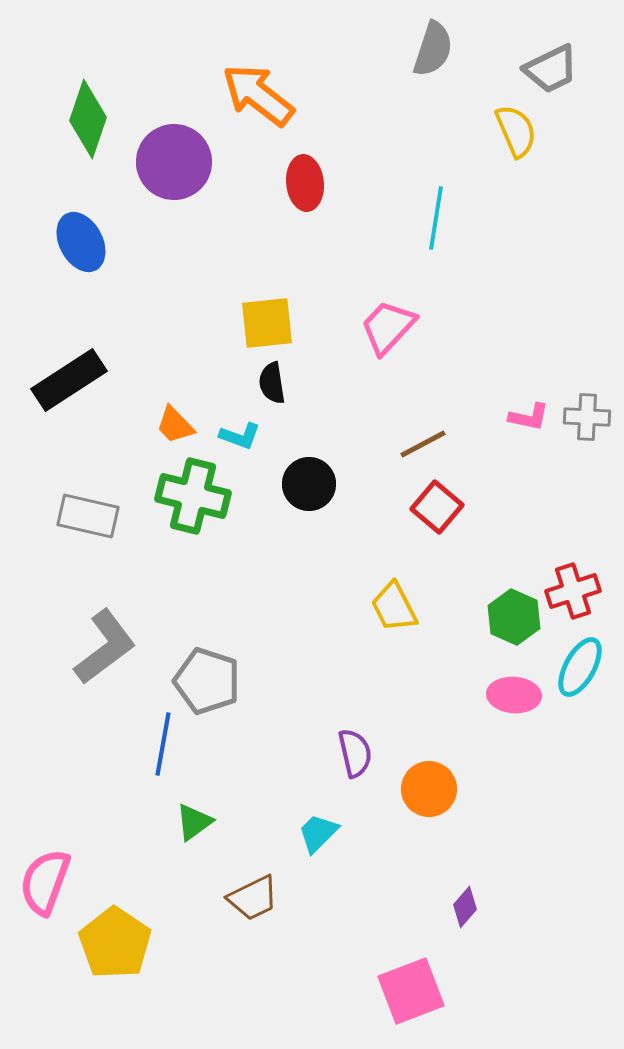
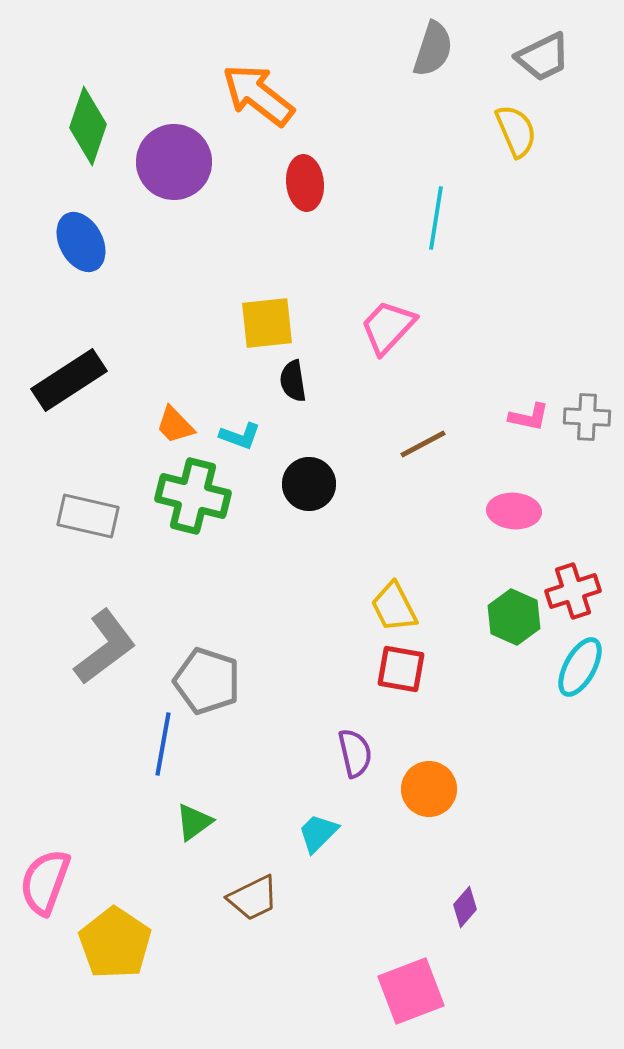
gray trapezoid: moved 8 px left, 12 px up
green diamond: moved 7 px down
black semicircle: moved 21 px right, 2 px up
red square: moved 36 px left, 162 px down; rotated 30 degrees counterclockwise
pink ellipse: moved 184 px up
